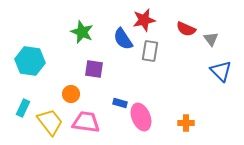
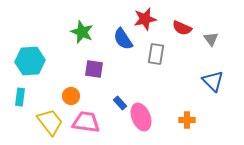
red star: moved 1 px right, 1 px up
red semicircle: moved 4 px left, 1 px up
gray rectangle: moved 6 px right, 3 px down
cyan hexagon: rotated 12 degrees counterclockwise
blue triangle: moved 8 px left, 10 px down
orange circle: moved 2 px down
blue rectangle: rotated 32 degrees clockwise
cyan rectangle: moved 3 px left, 11 px up; rotated 18 degrees counterclockwise
orange cross: moved 1 px right, 3 px up
